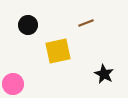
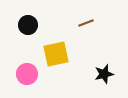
yellow square: moved 2 px left, 3 px down
black star: rotated 30 degrees clockwise
pink circle: moved 14 px right, 10 px up
